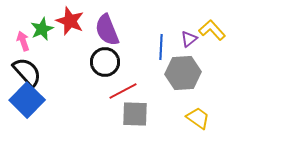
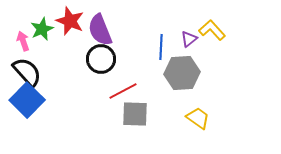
purple semicircle: moved 7 px left
black circle: moved 4 px left, 3 px up
gray hexagon: moved 1 px left
